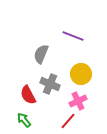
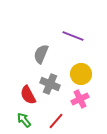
pink cross: moved 2 px right, 2 px up
red line: moved 12 px left
